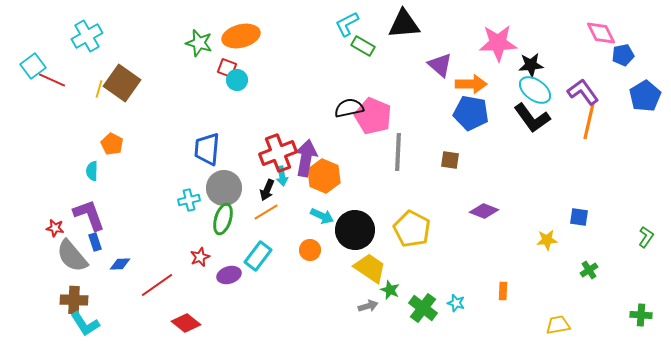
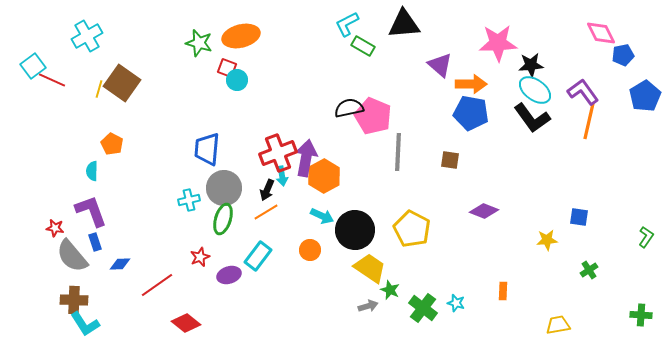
orange hexagon at (324, 176): rotated 8 degrees clockwise
purple L-shape at (89, 215): moved 2 px right, 4 px up
